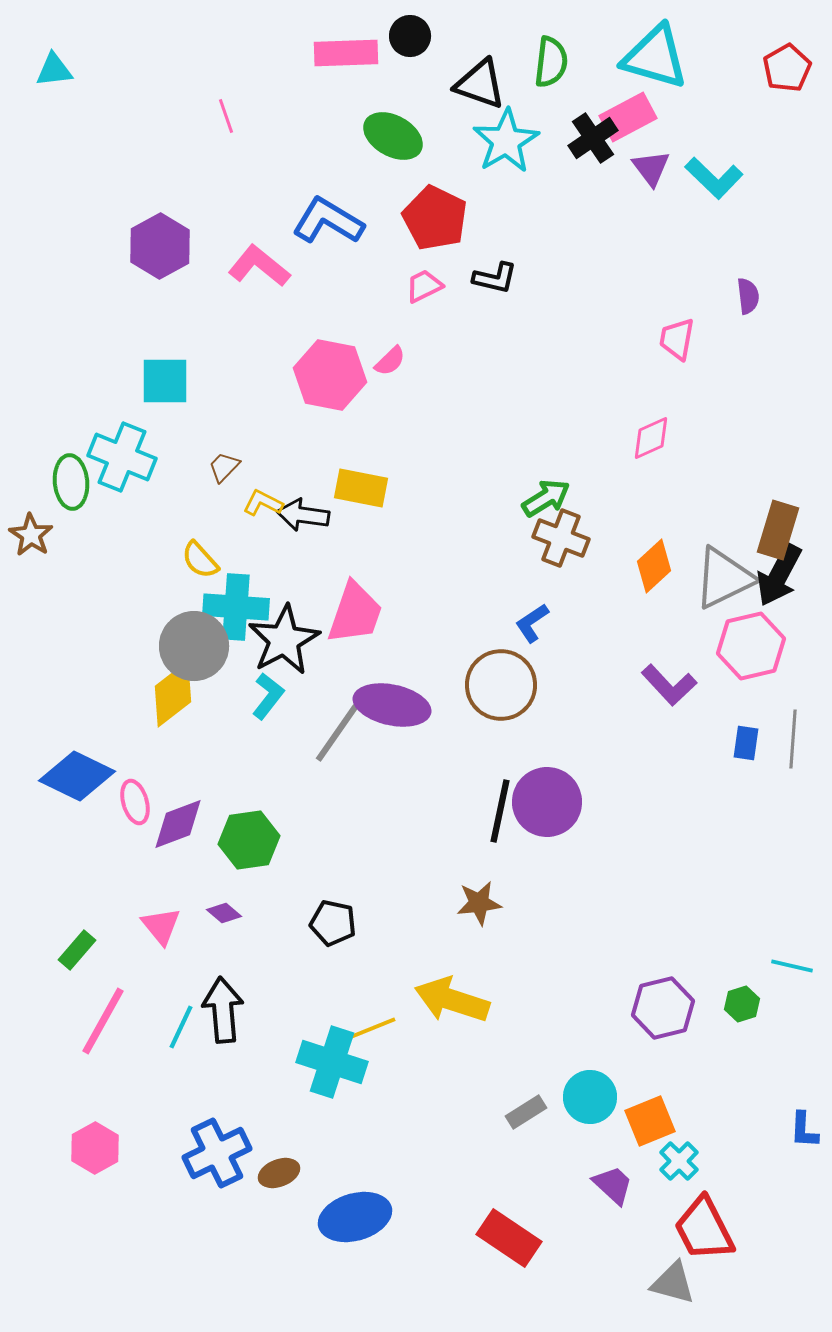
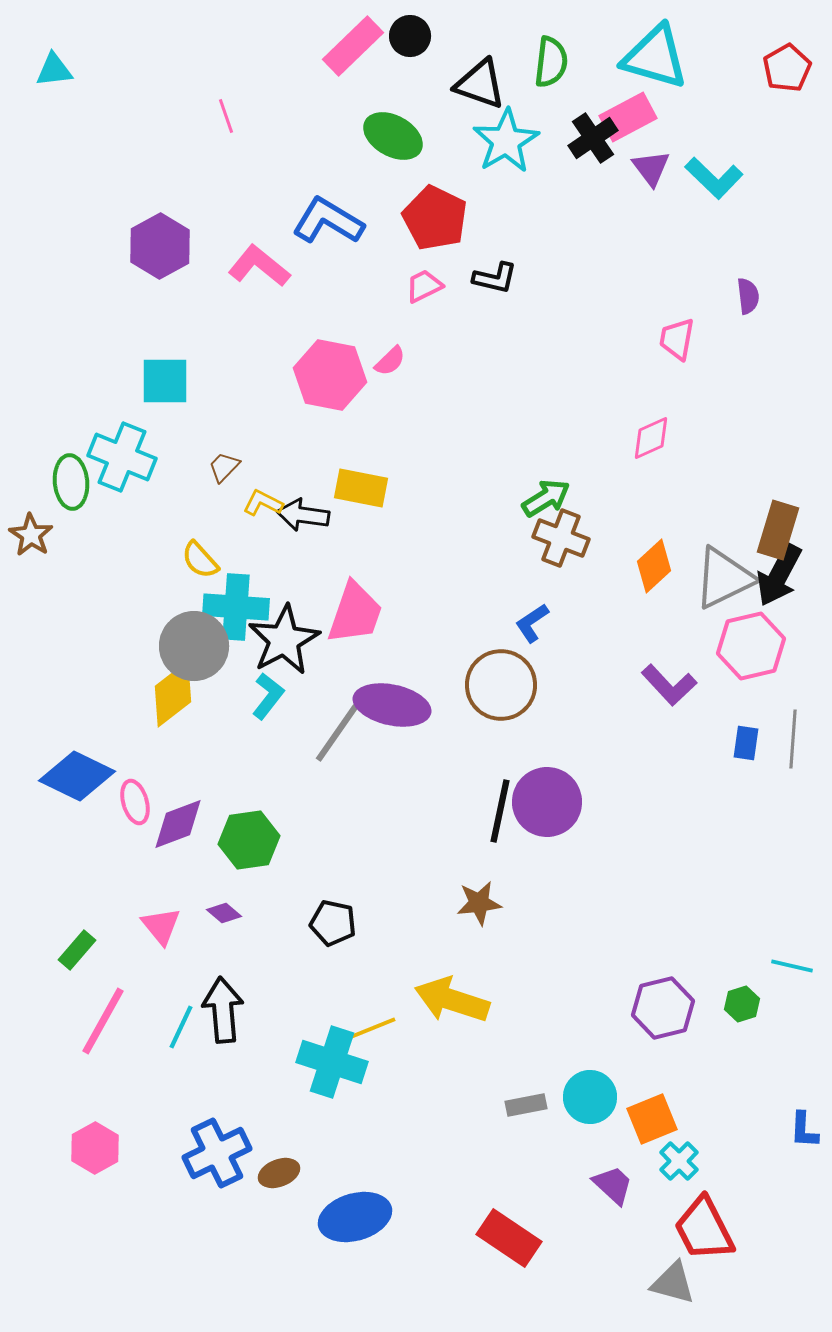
pink rectangle at (346, 53): moved 7 px right, 7 px up; rotated 42 degrees counterclockwise
gray rectangle at (526, 1112): moved 7 px up; rotated 21 degrees clockwise
orange square at (650, 1121): moved 2 px right, 2 px up
